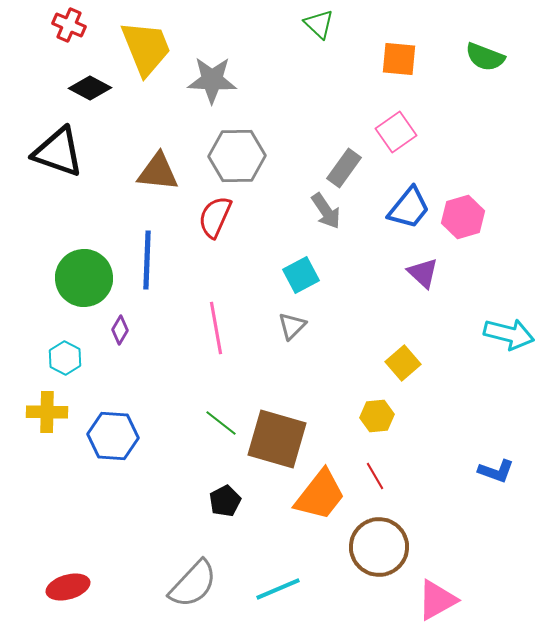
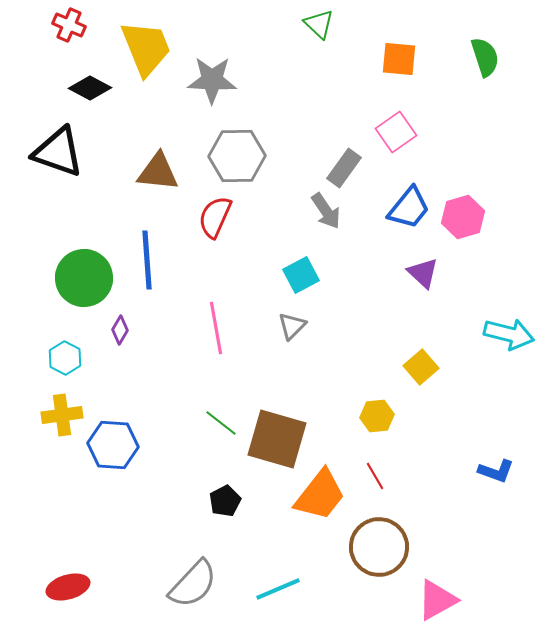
green semicircle: rotated 129 degrees counterclockwise
blue line: rotated 6 degrees counterclockwise
yellow square: moved 18 px right, 4 px down
yellow cross: moved 15 px right, 3 px down; rotated 9 degrees counterclockwise
blue hexagon: moved 9 px down
